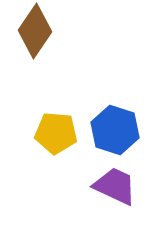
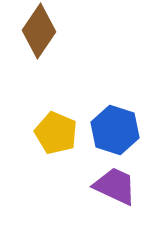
brown diamond: moved 4 px right
yellow pentagon: rotated 18 degrees clockwise
